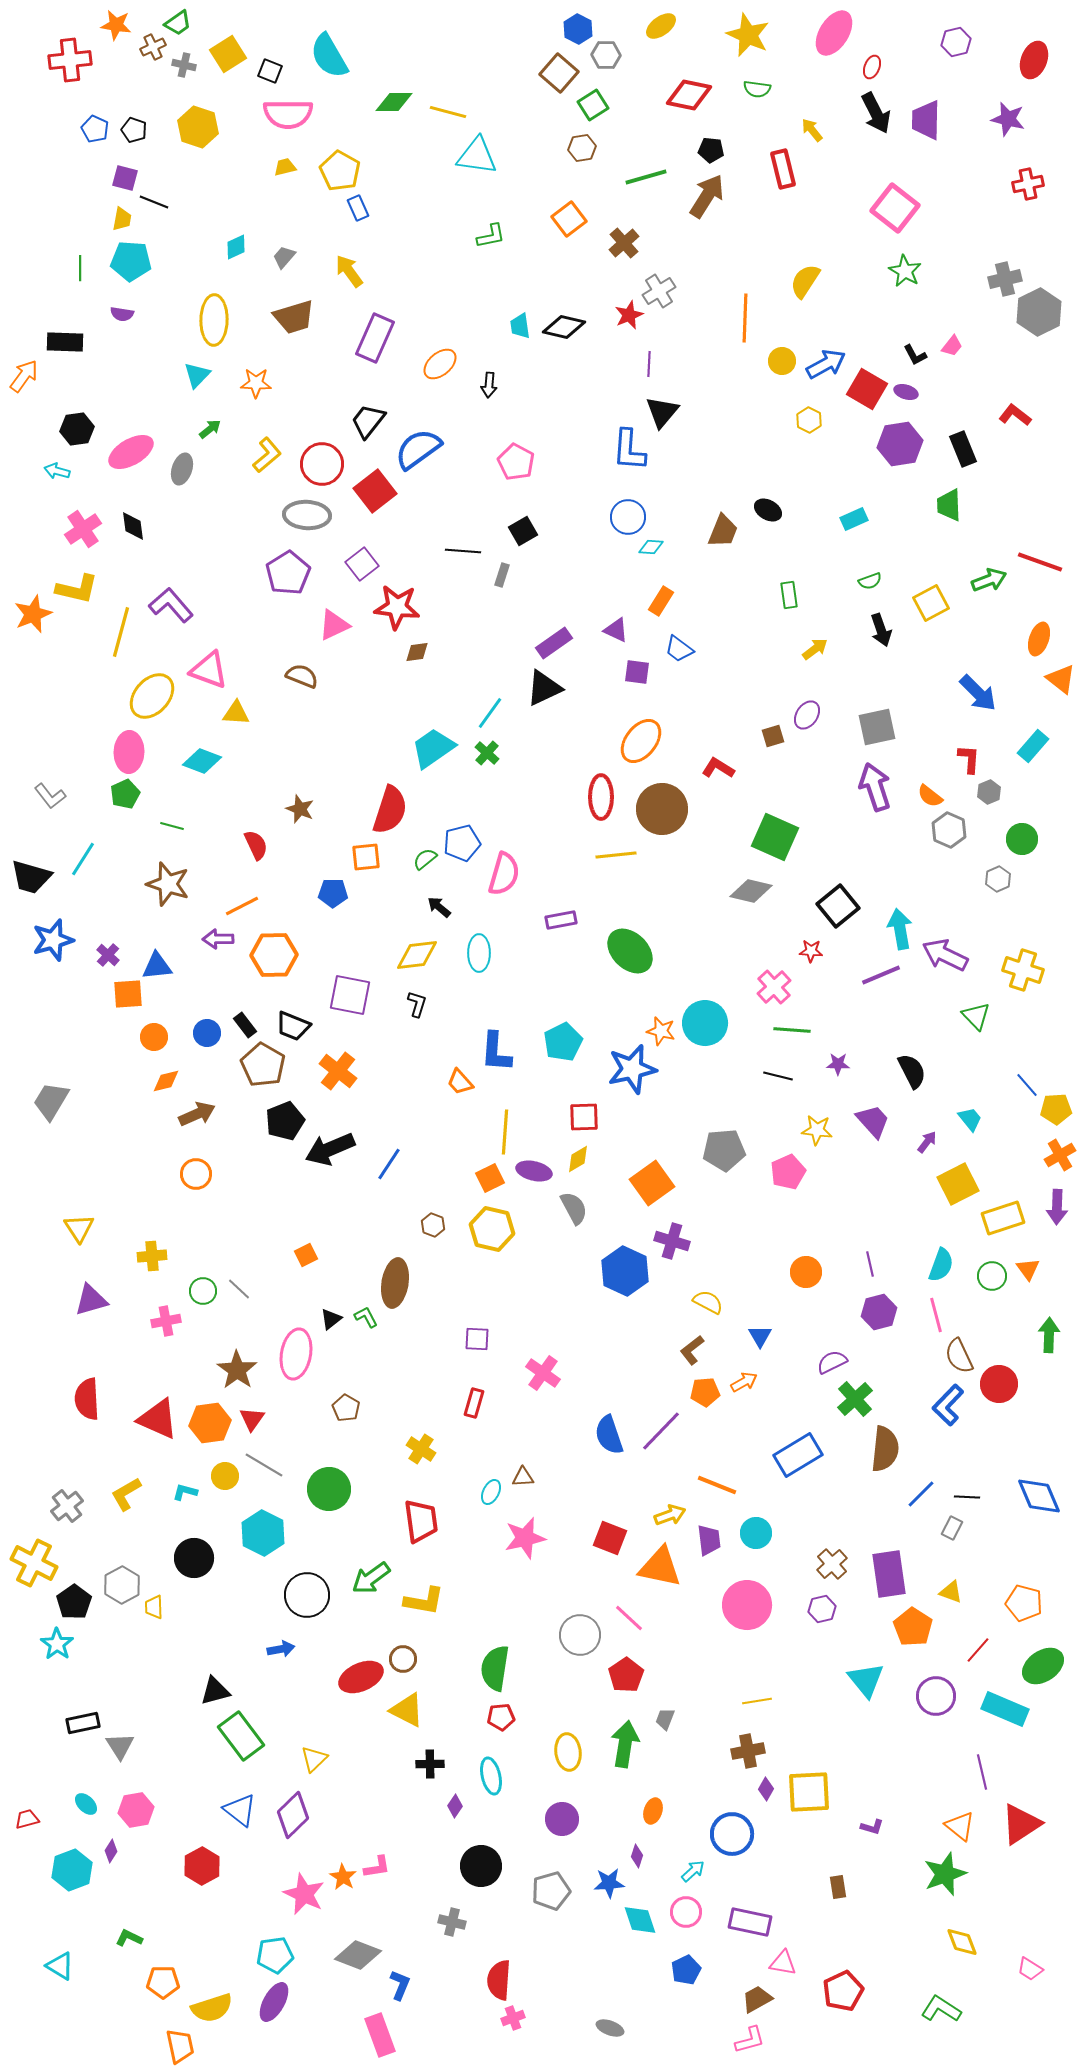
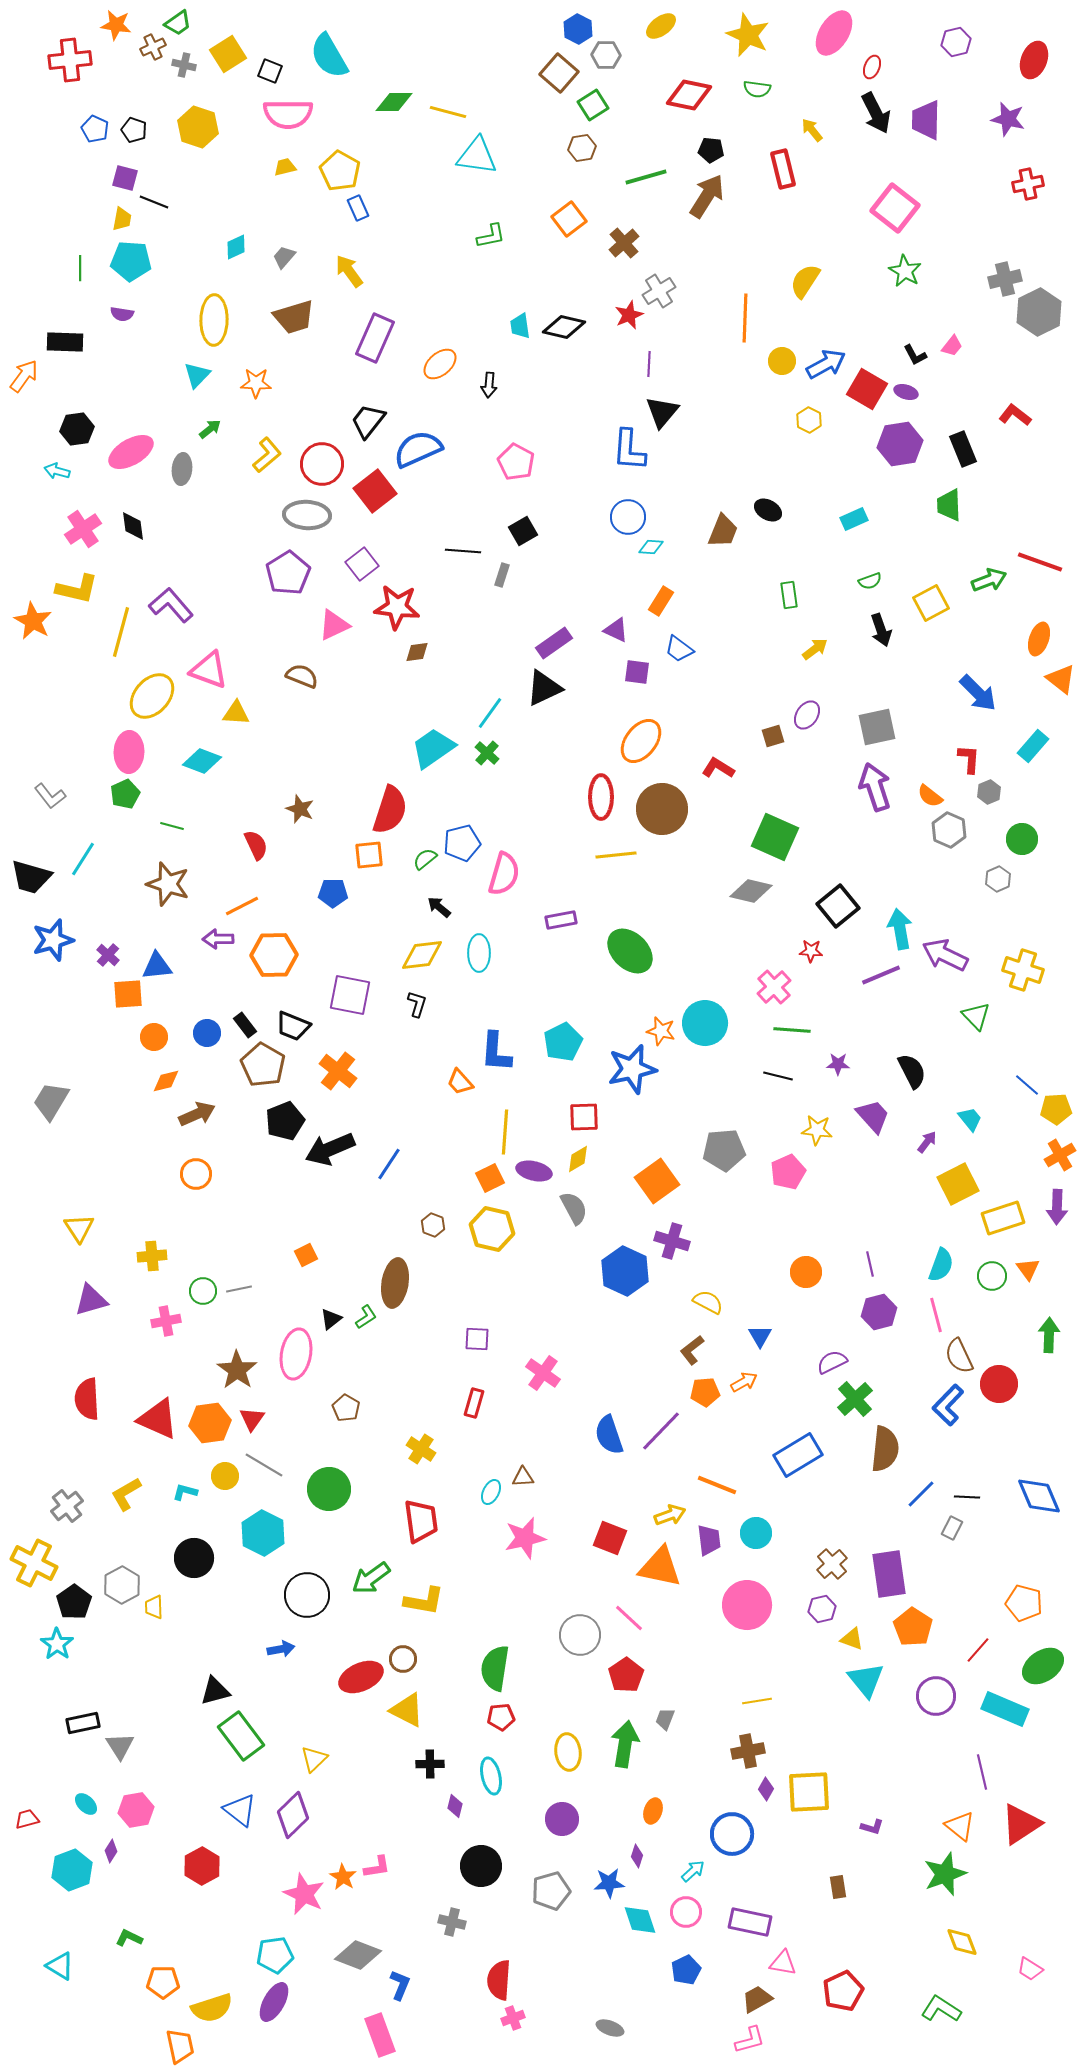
blue semicircle at (418, 449): rotated 12 degrees clockwise
gray ellipse at (182, 469): rotated 12 degrees counterclockwise
orange star at (33, 614): moved 7 px down; rotated 21 degrees counterclockwise
orange square at (366, 857): moved 3 px right, 2 px up
yellow diamond at (417, 955): moved 5 px right
blue line at (1027, 1085): rotated 8 degrees counterclockwise
purple trapezoid at (873, 1121): moved 5 px up
orange square at (652, 1183): moved 5 px right, 2 px up
gray line at (239, 1289): rotated 55 degrees counterclockwise
green L-shape at (366, 1317): rotated 85 degrees clockwise
yellow triangle at (951, 1592): moved 99 px left, 47 px down
purple diamond at (455, 1806): rotated 20 degrees counterclockwise
